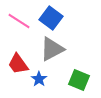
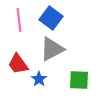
pink line: moved 1 px up; rotated 50 degrees clockwise
green square: rotated 20 degrees counterclockwise
